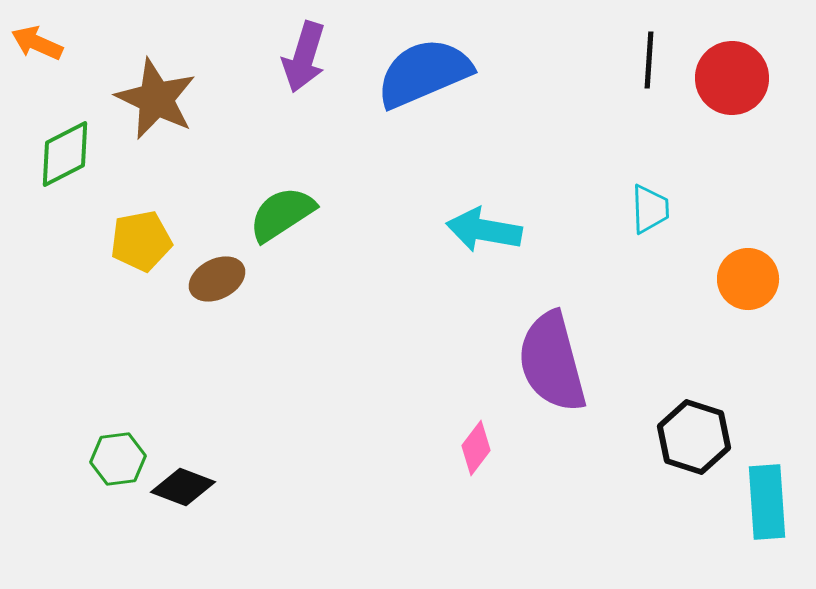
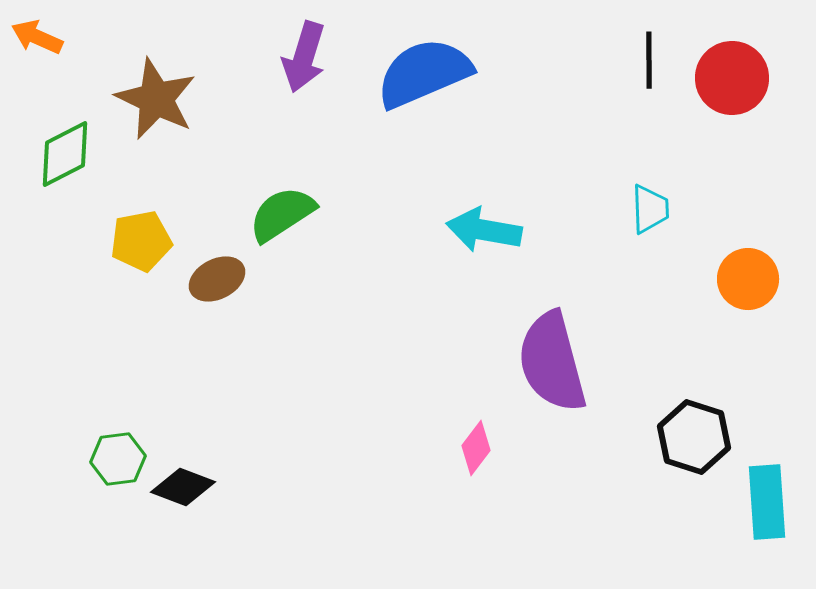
orange arrow: moved 6 px up
black line: rotated 4 degrees counterclockwise
